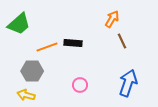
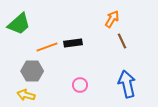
black rectangle: rotated 12 degrees counterclockwise
blue arrow: moved 1 px left, 1 px down; rotated 32 degrees counterclockwise
